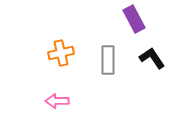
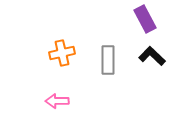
purple rectangle: moved 11 px right
orange cross: moved 1 px right
black L-shape: moved 2 px up; rotated 12 degrees counterclockwise
